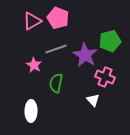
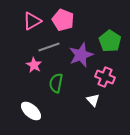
pink pentagon: moved 5 px right, 2 px down
green pentagon: rotated 25 degrees counterclockwise
gray line: moved 7 px left, 2 px up
purple star: moved 4 px left; rotated 20 degrees clockwise
white ellipse: rotated 50 degrees counterclockwise
